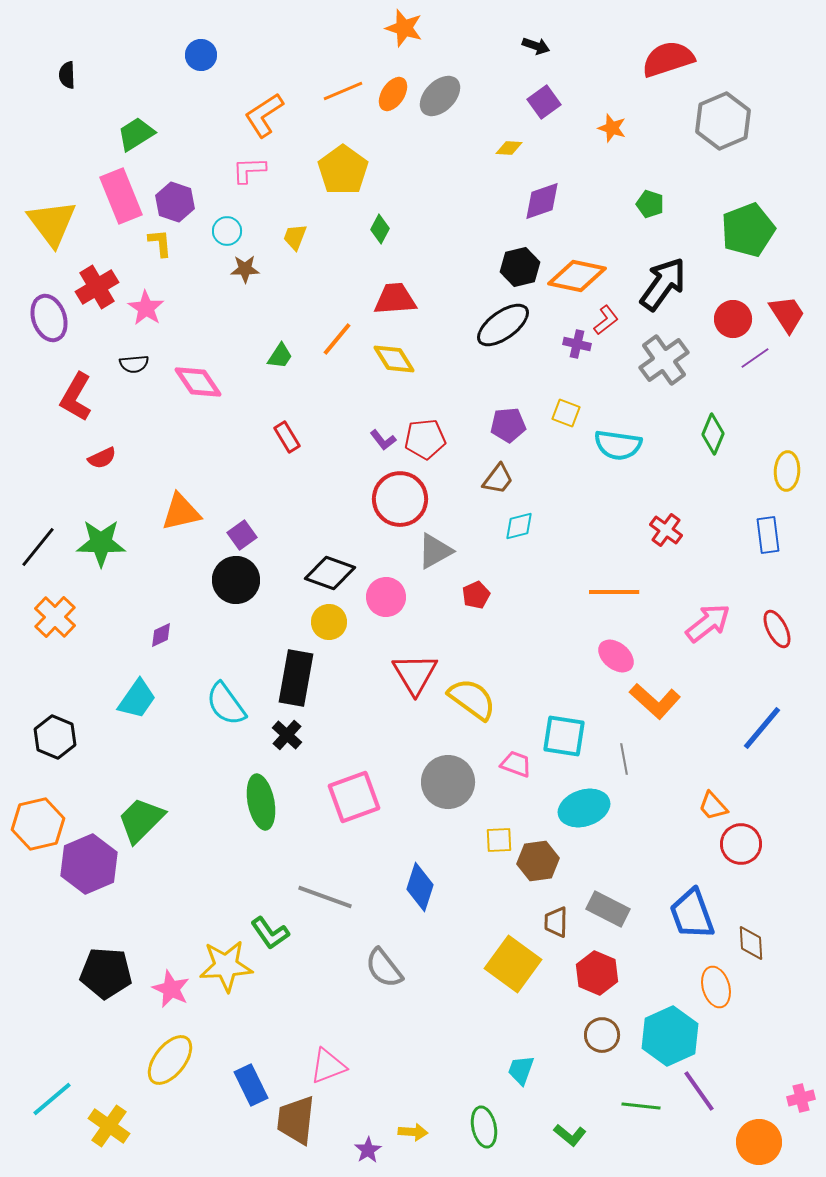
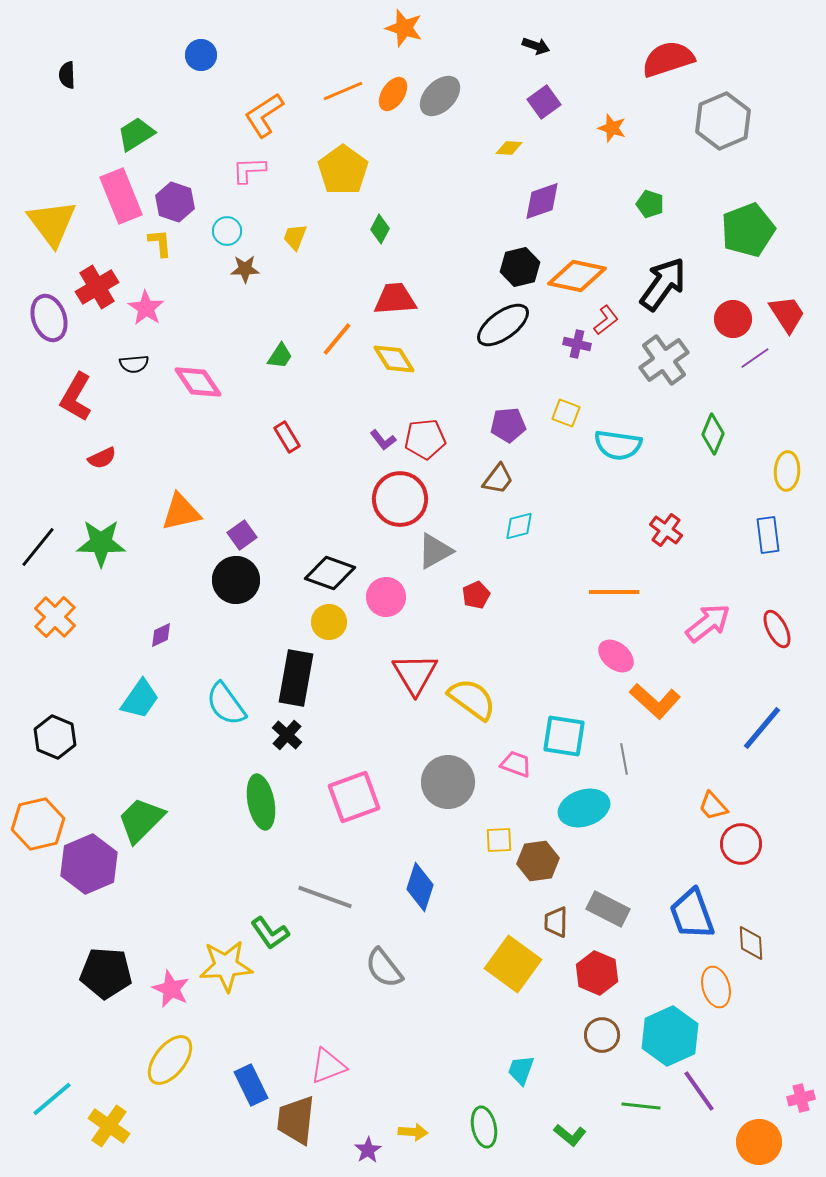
cyan trapezoid at (137, 699): moved 3 px right
